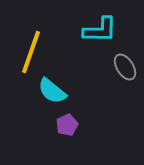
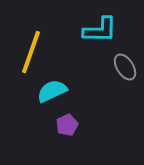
cyan semicircle: rotated 116 degrees clockwise
